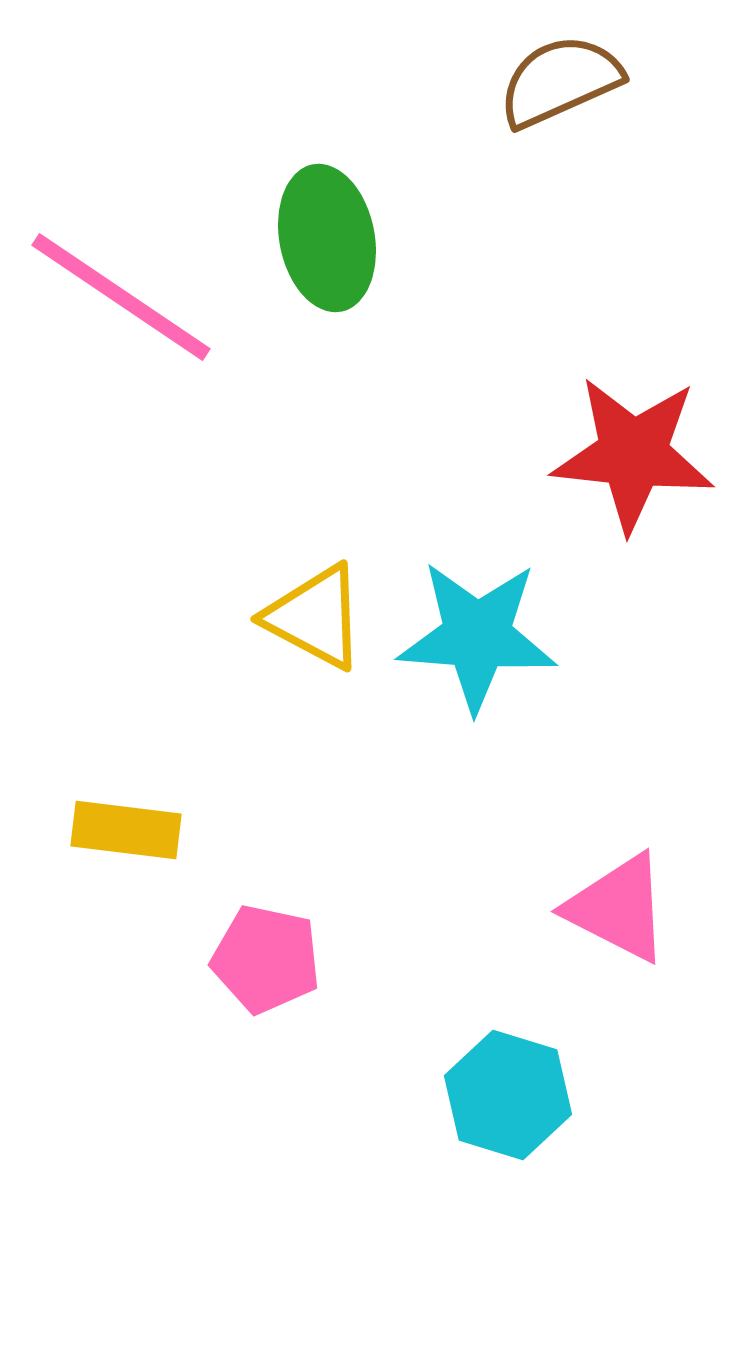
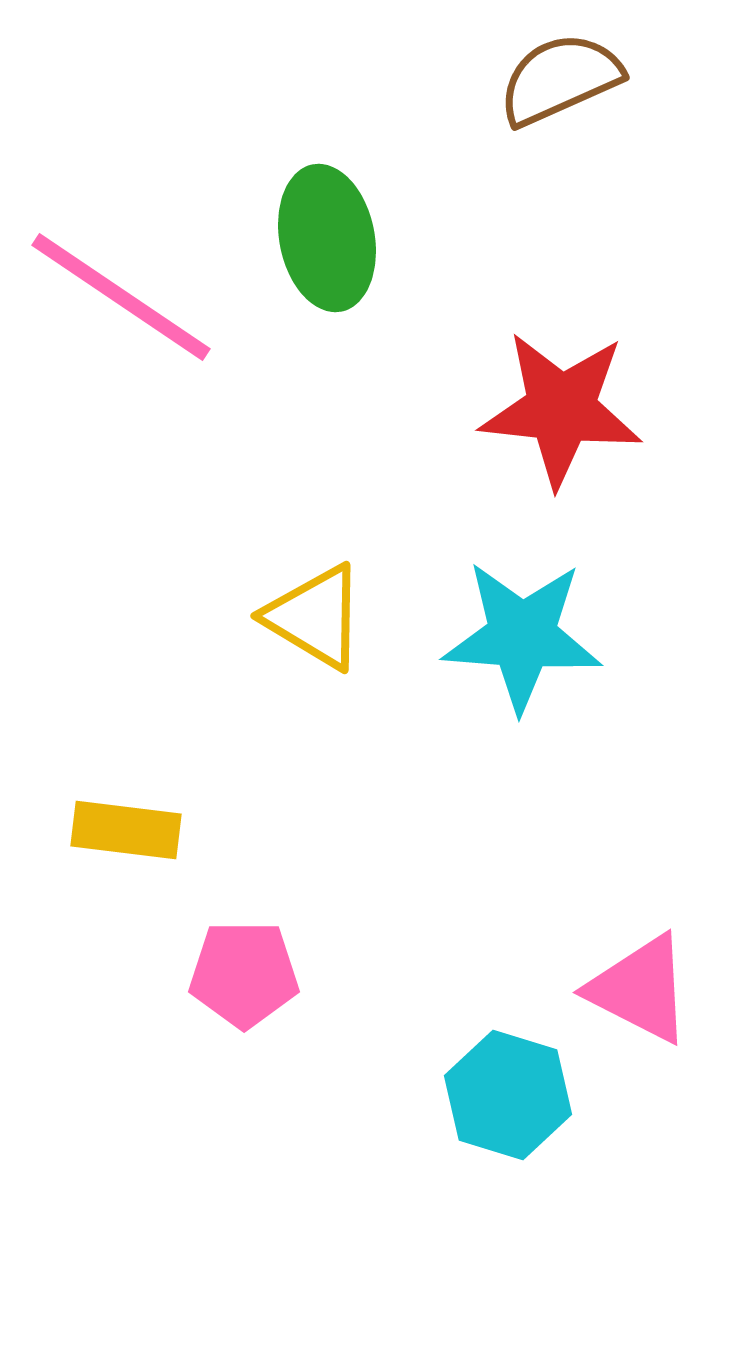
brown semicircle: moved 2 px up
red star: moved 72 px left, 45 px up
yellow triangle: rotated 3 degrees clockwise
cyan star: moved 45 px right
pink triangle: moved 22 px right, 81 px down
pink pentagon: moved 22 px left, 15 px down; rotated 12 degrees counterclockwise
